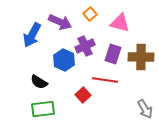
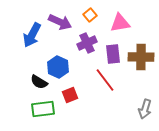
orange square: moved 1 px down
pink triangle: rotated 25 degrees counterclockwise
purple cross: moved 2 px right, 3 px up
purple rectangle: rotated 24 degrees counterclockwise
blue hexagon: moved 6 px left, 7 px down
red line: rotated 45 degrees clockwise
red square: moved 13 px left; rotated 21 degrees clockwise
gray arrow: rotated 48 degrees clockwise
